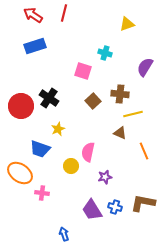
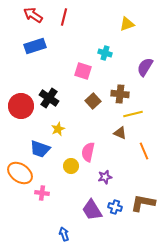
red line: moved 4 px down
